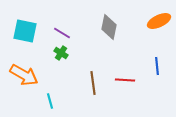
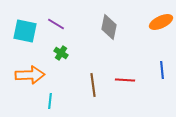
orange ellipse: moved 2 px right, 1 px down
purple line: moved 6 px left, 9 px up
blue line: moved 5 px right, 4 px down
orange arrow: moved 6 px right; rotated 32 degrees counterclockwise
brown line: moved 2 px down
cyan line: rotated 21 degrees clockwise
